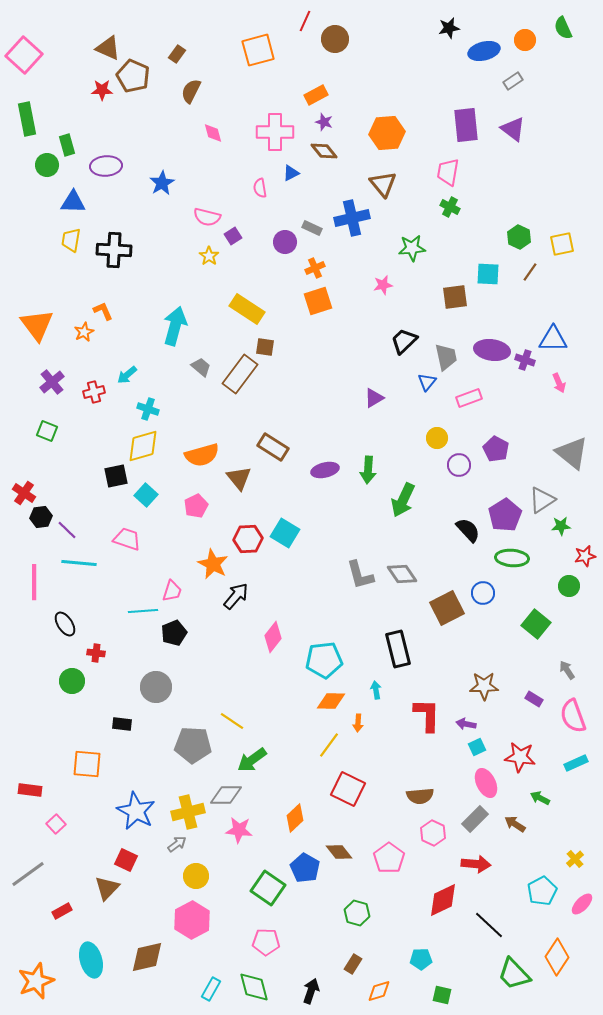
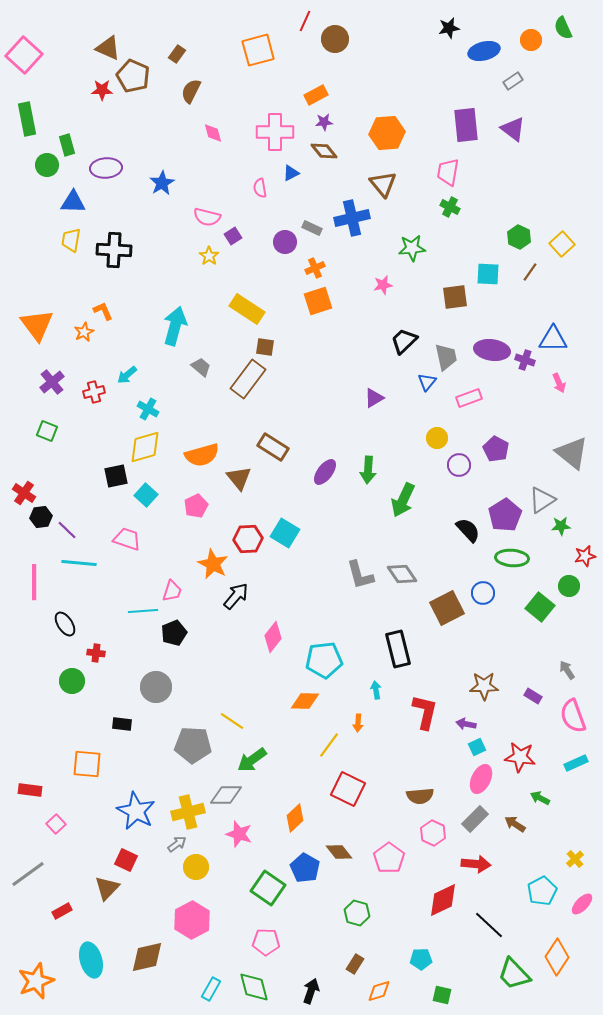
orange circle at (525, 40): moved 6 px right
purple star at (324, 122): rotated 24 degrees counterclockwise
purple ellipse at (106, 166): moved 2 px down
yellow square at (562, 244): rotated 30 degrees counterclockwise
brown rectangle at (240, 374): moved 8 px right, 5 px down
cyan cross at (148, 409): rotated 10 degrees clockwise
yellow diamond at (143, 446): moved 2 px right, 1 px down
purple ellipse at (325, 470): moved 2 px down; rotated 40 degrees counterclockwise
green square at (536, 624): moved 4 px right, 17 px up
purple rectangle at (534, 699): moved 1 px left, 3 px up
orange diamond at (331, 701): moved 26 px left
red L-shape at (427, 715): moved 2 px left, 3 px up; rotated 12 degrees clockwise
pink ellipse at (486, 783): moved 5 px left, 4 px up; rotated 52 degrees clockwise
pink star at (239, 830): moved 4 px down; rotated 12 degrees clockwise
yellow circle at (196, 876): moved 9 px up
brown rectangle at (353, 964): moved 2 px right
